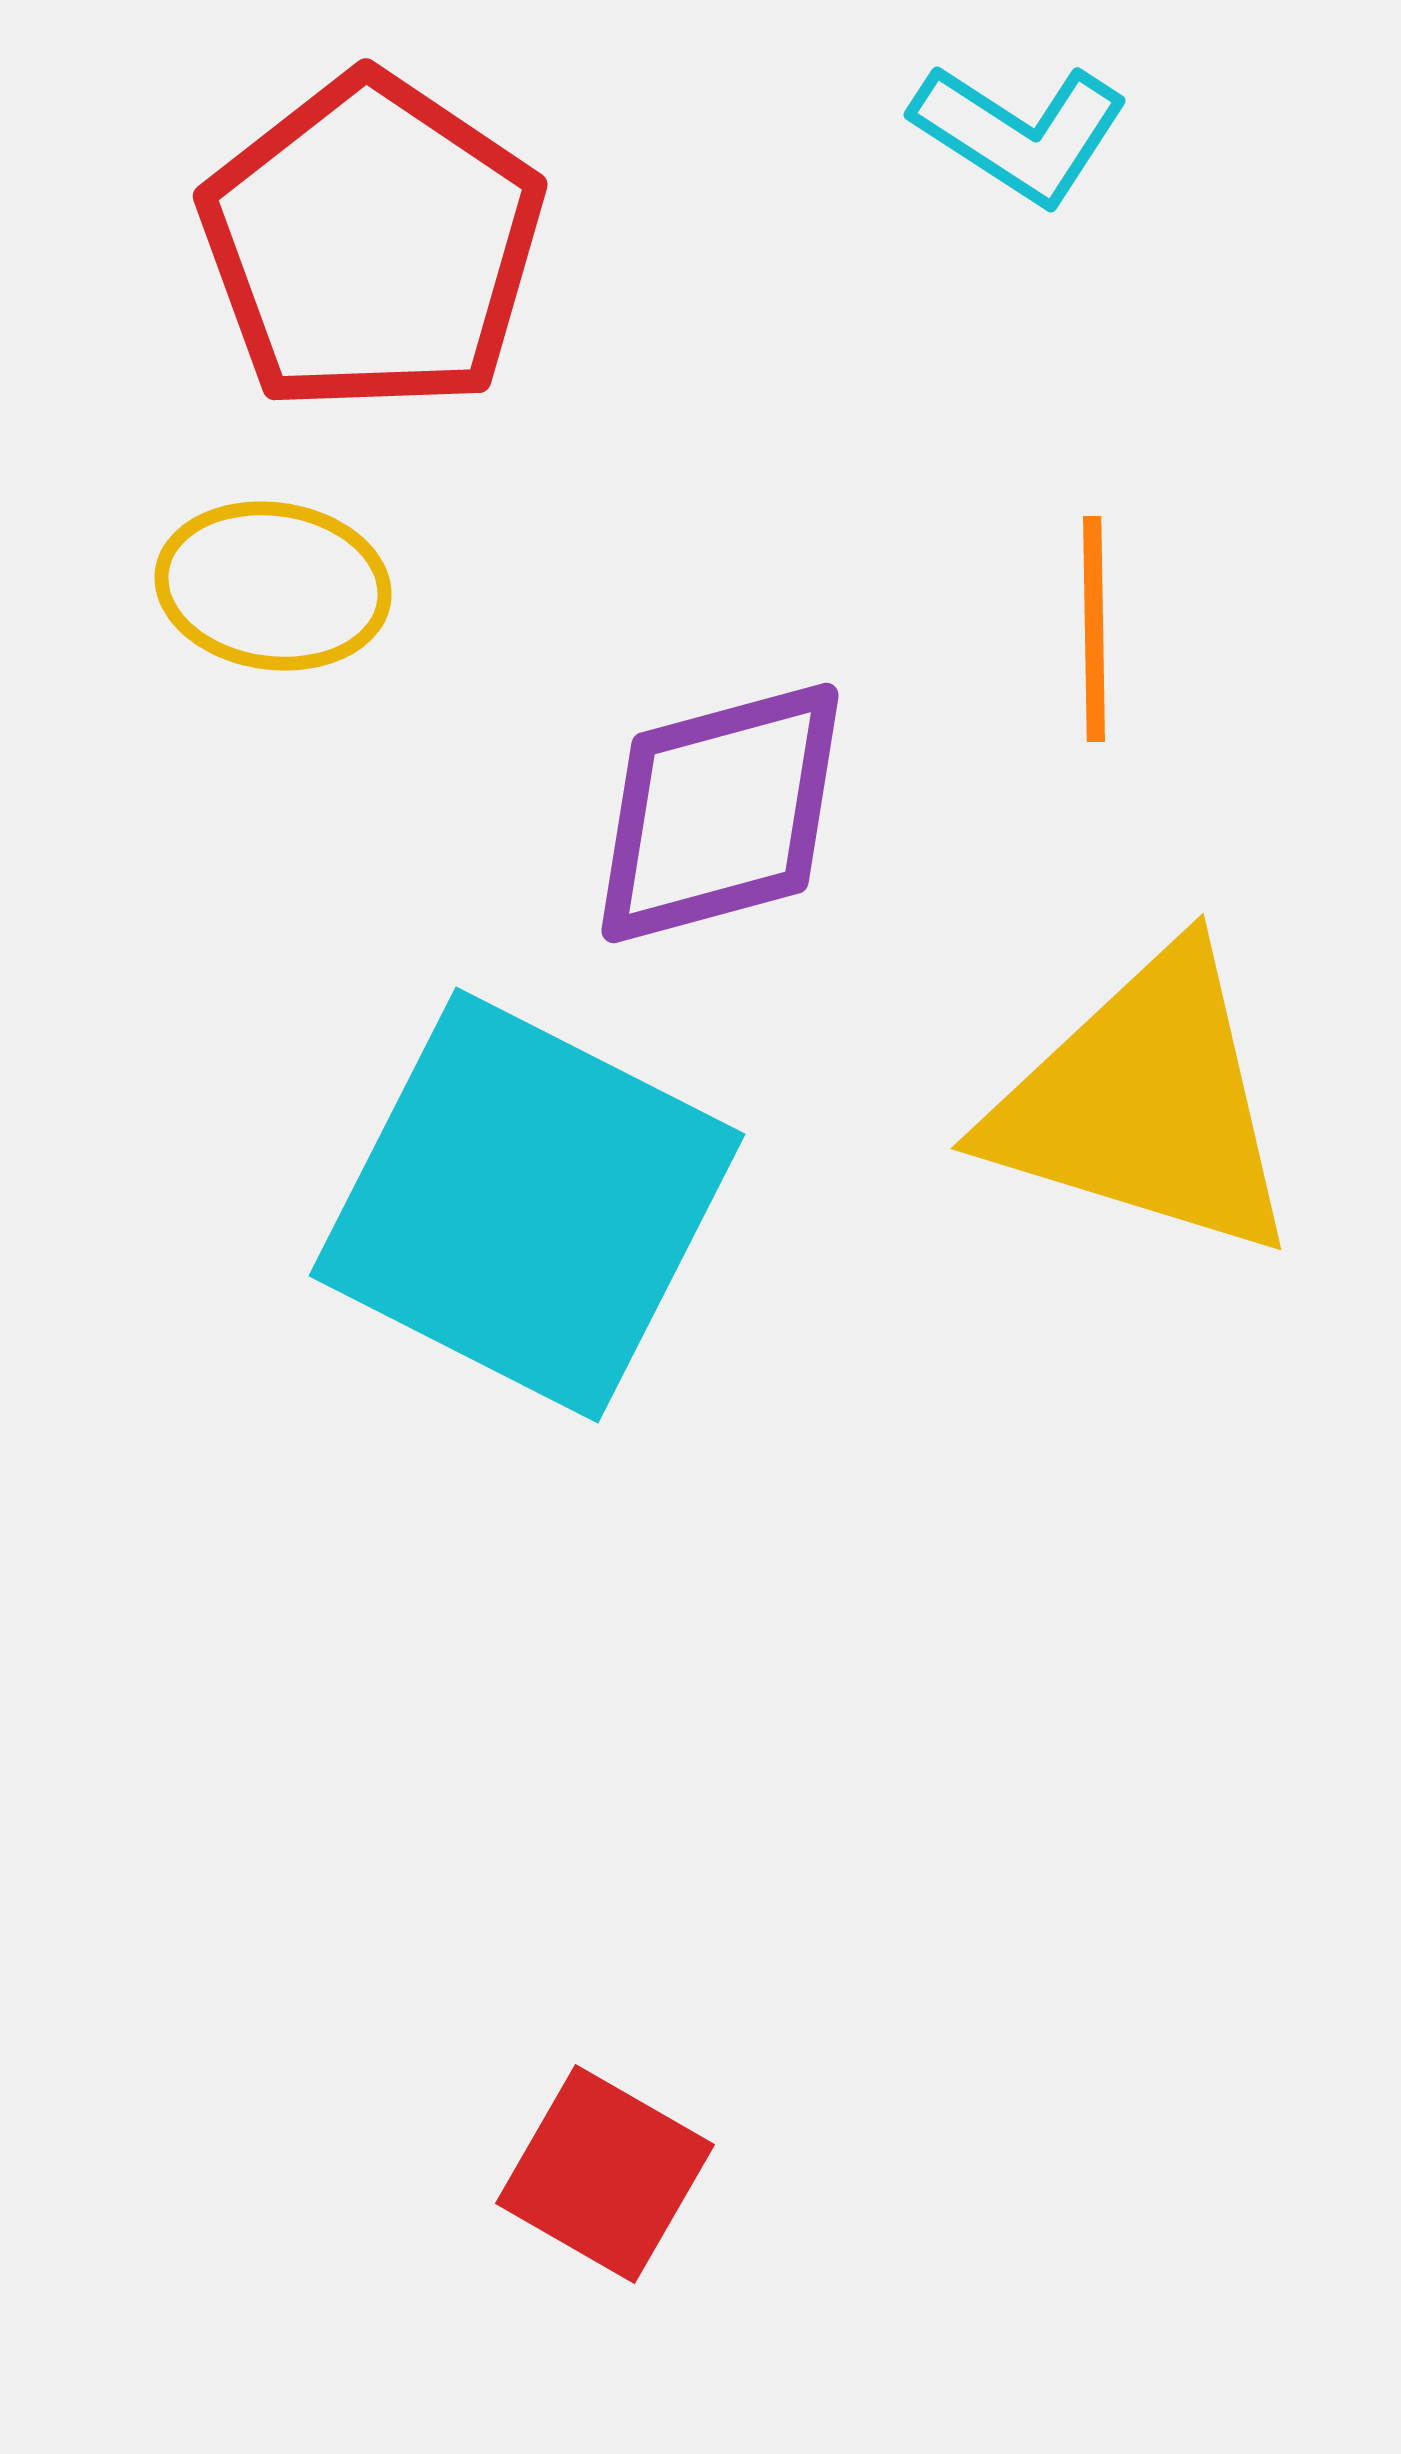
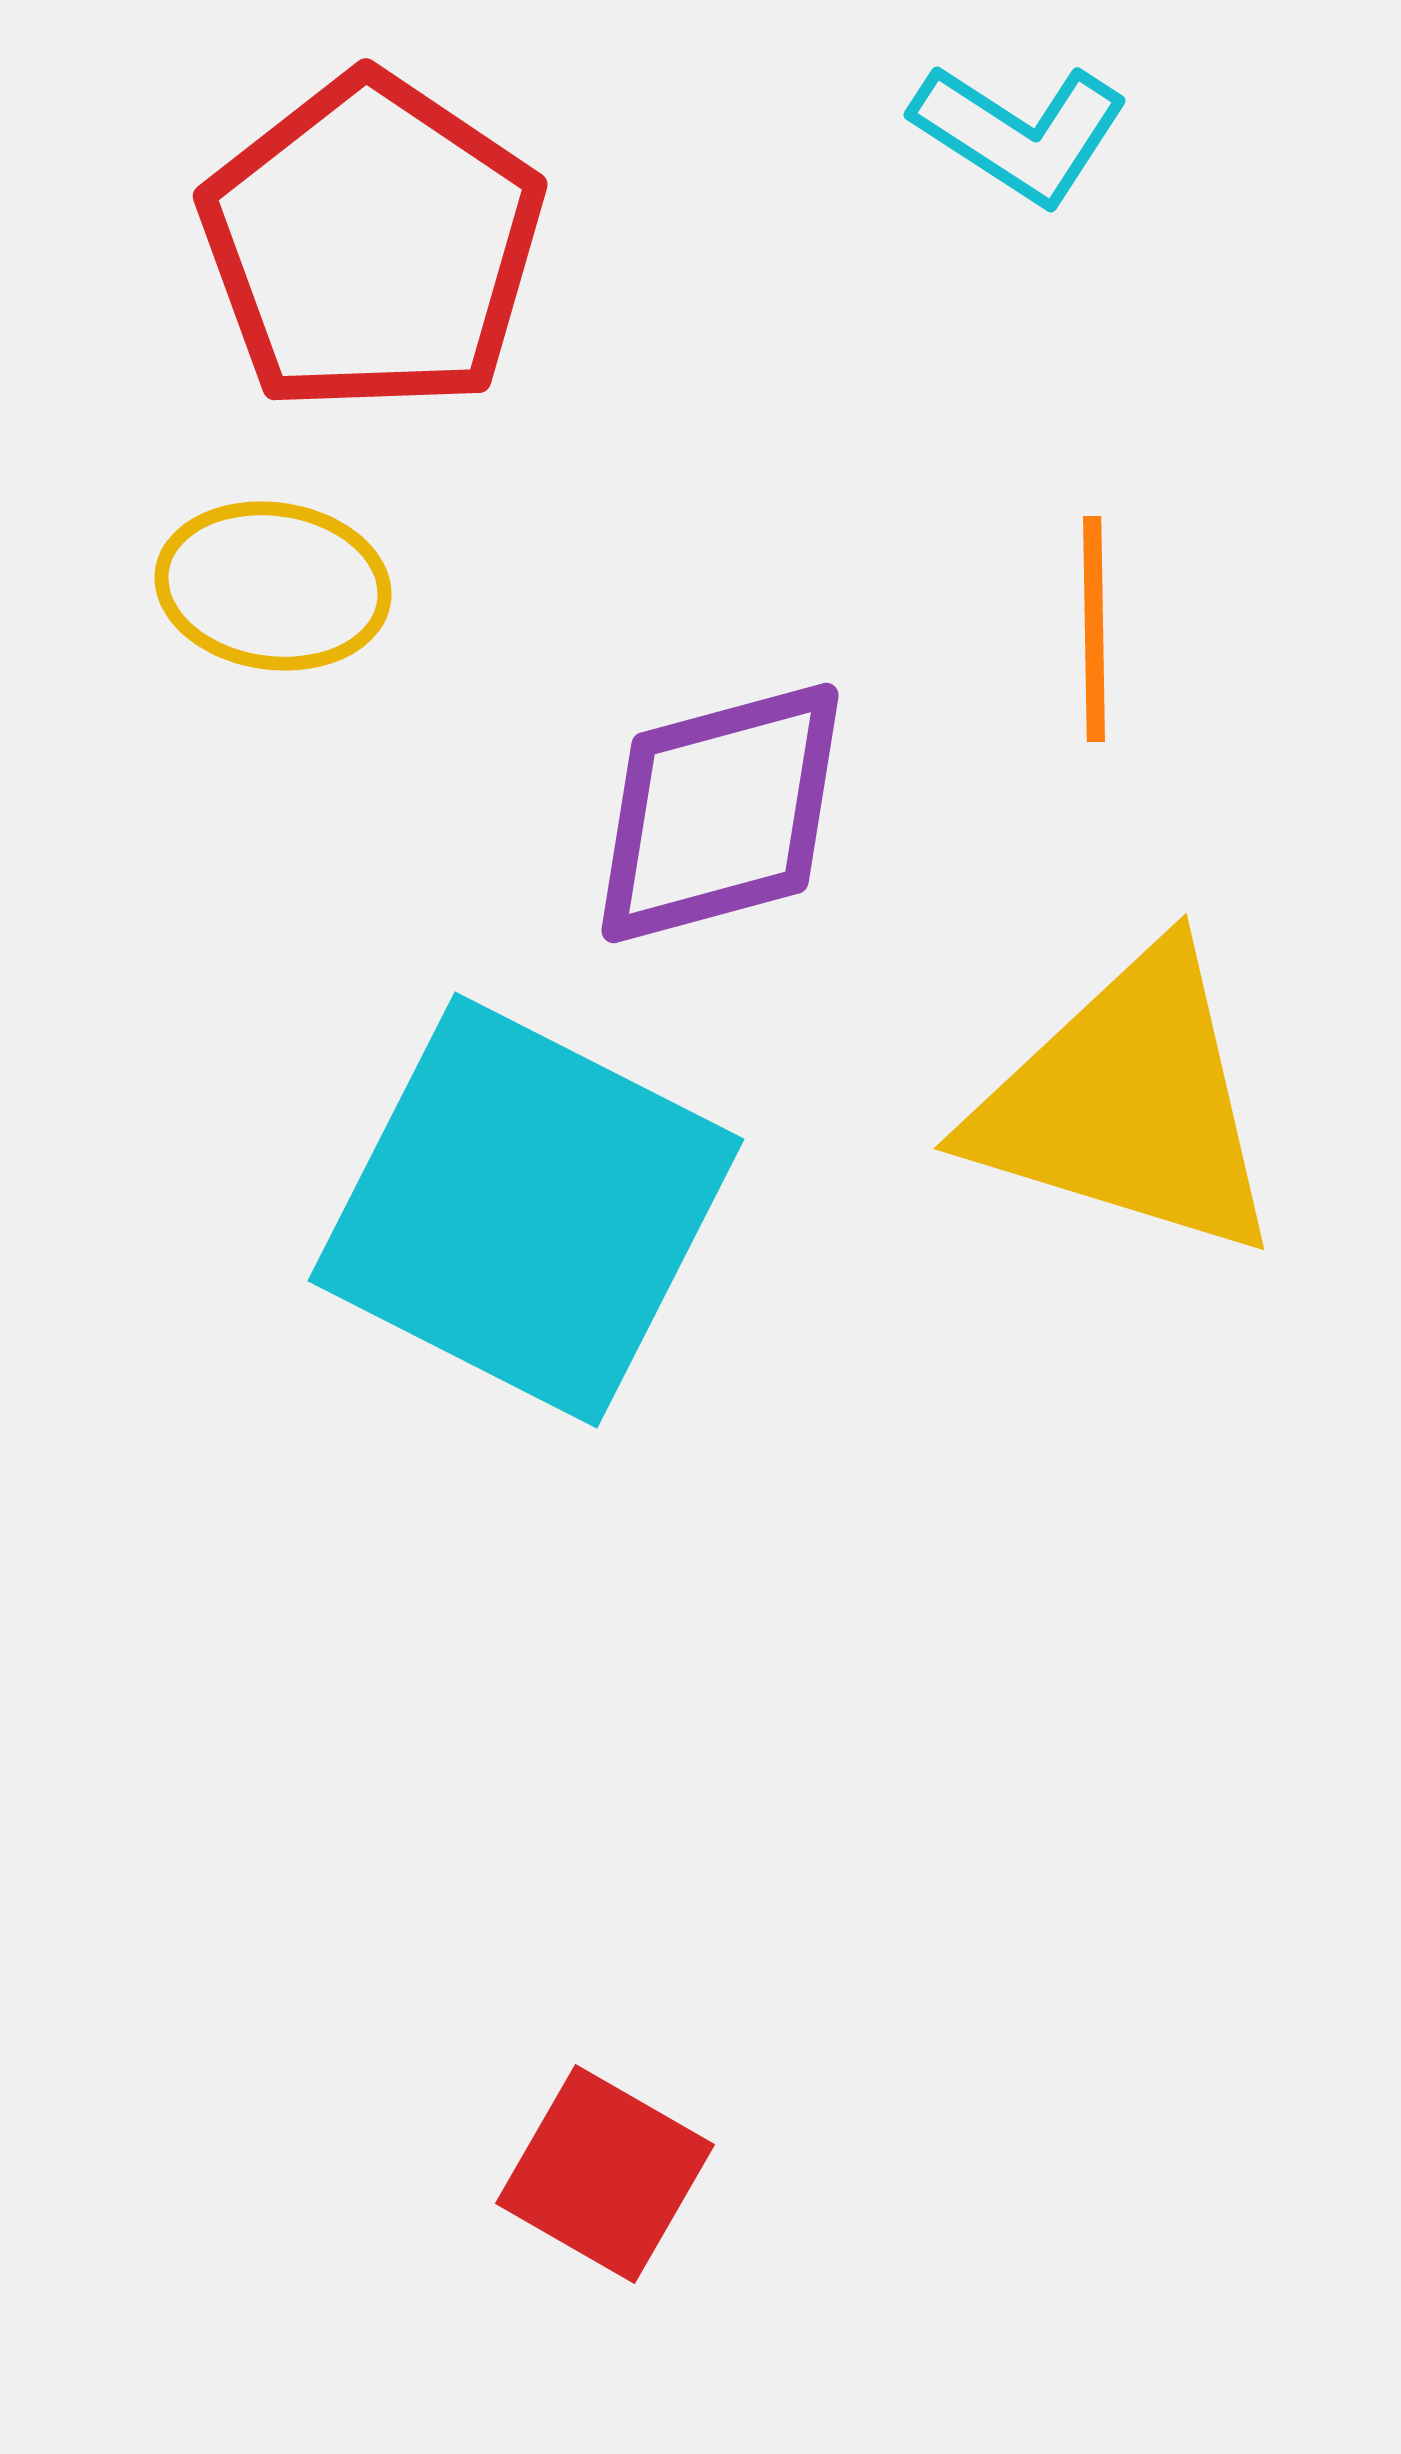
yellow triangle: moved 17 px left
cyan square: moved 1 px left, 5 px down
